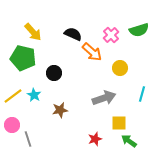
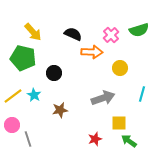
orange arrow: rotated 40 degrees counterclockwise
gray arrow: moved 1 px left
